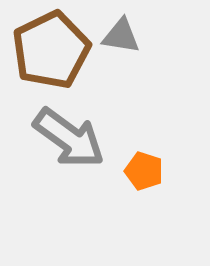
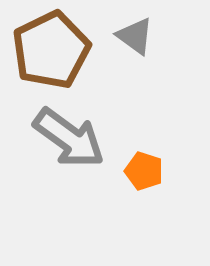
gray triangle: moved 14 px right; rotated 27 degrees clockwise
